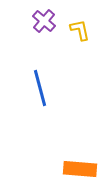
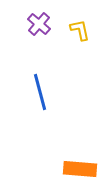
purple cross: moved 5 px left, 3 px down
blue line: moved 4 px down
